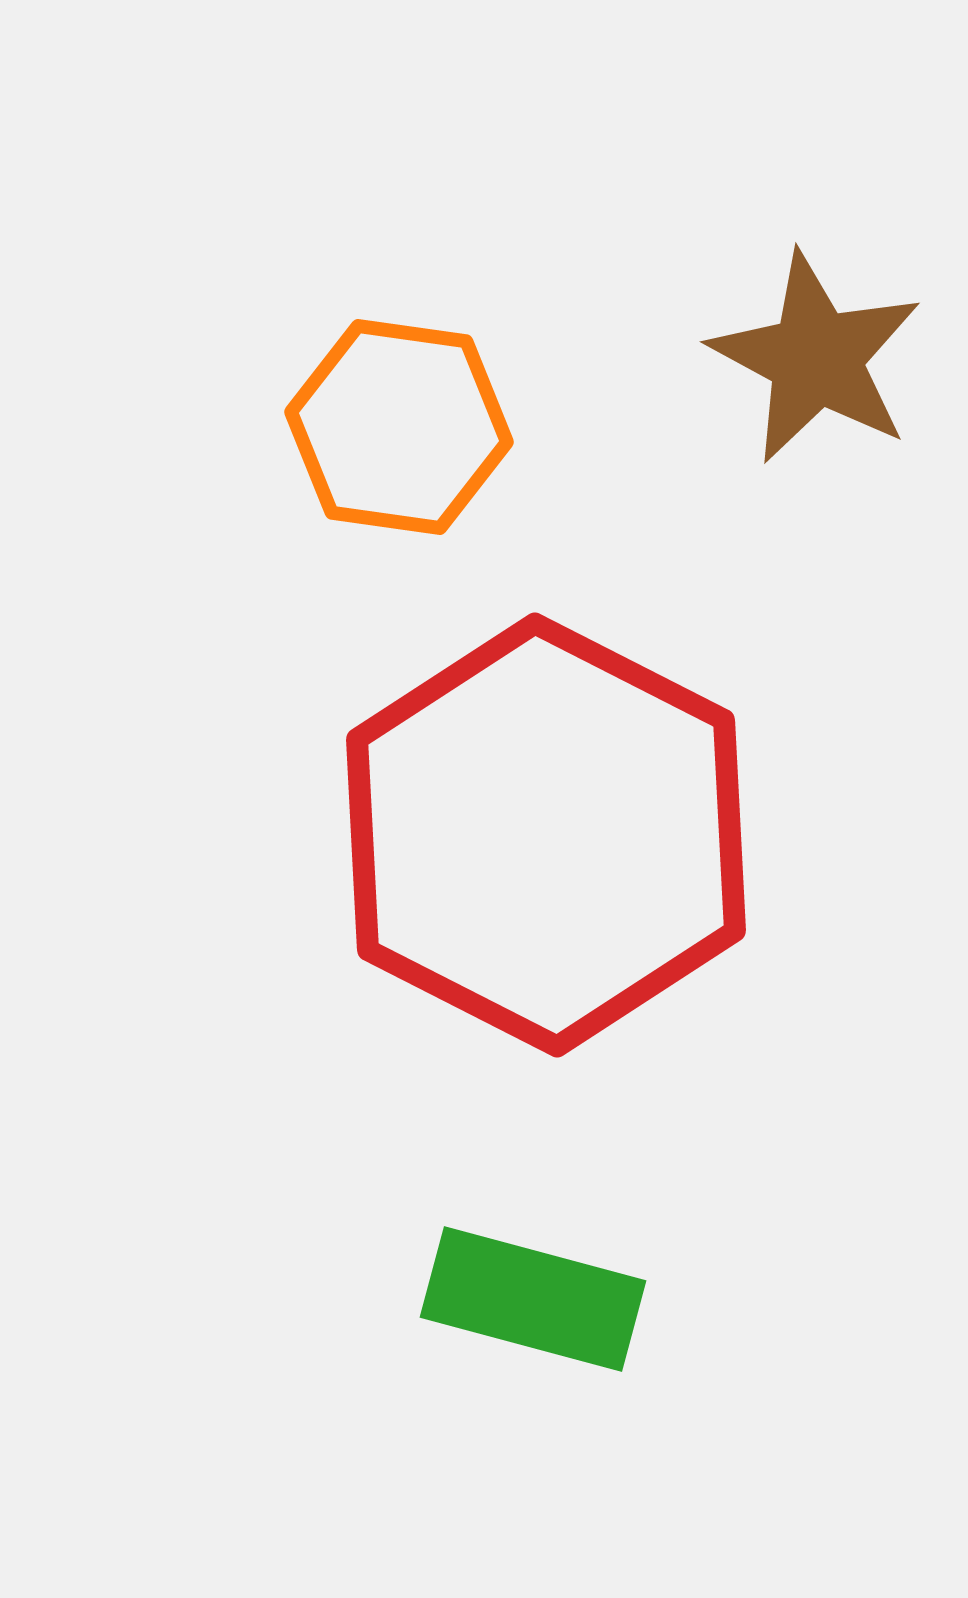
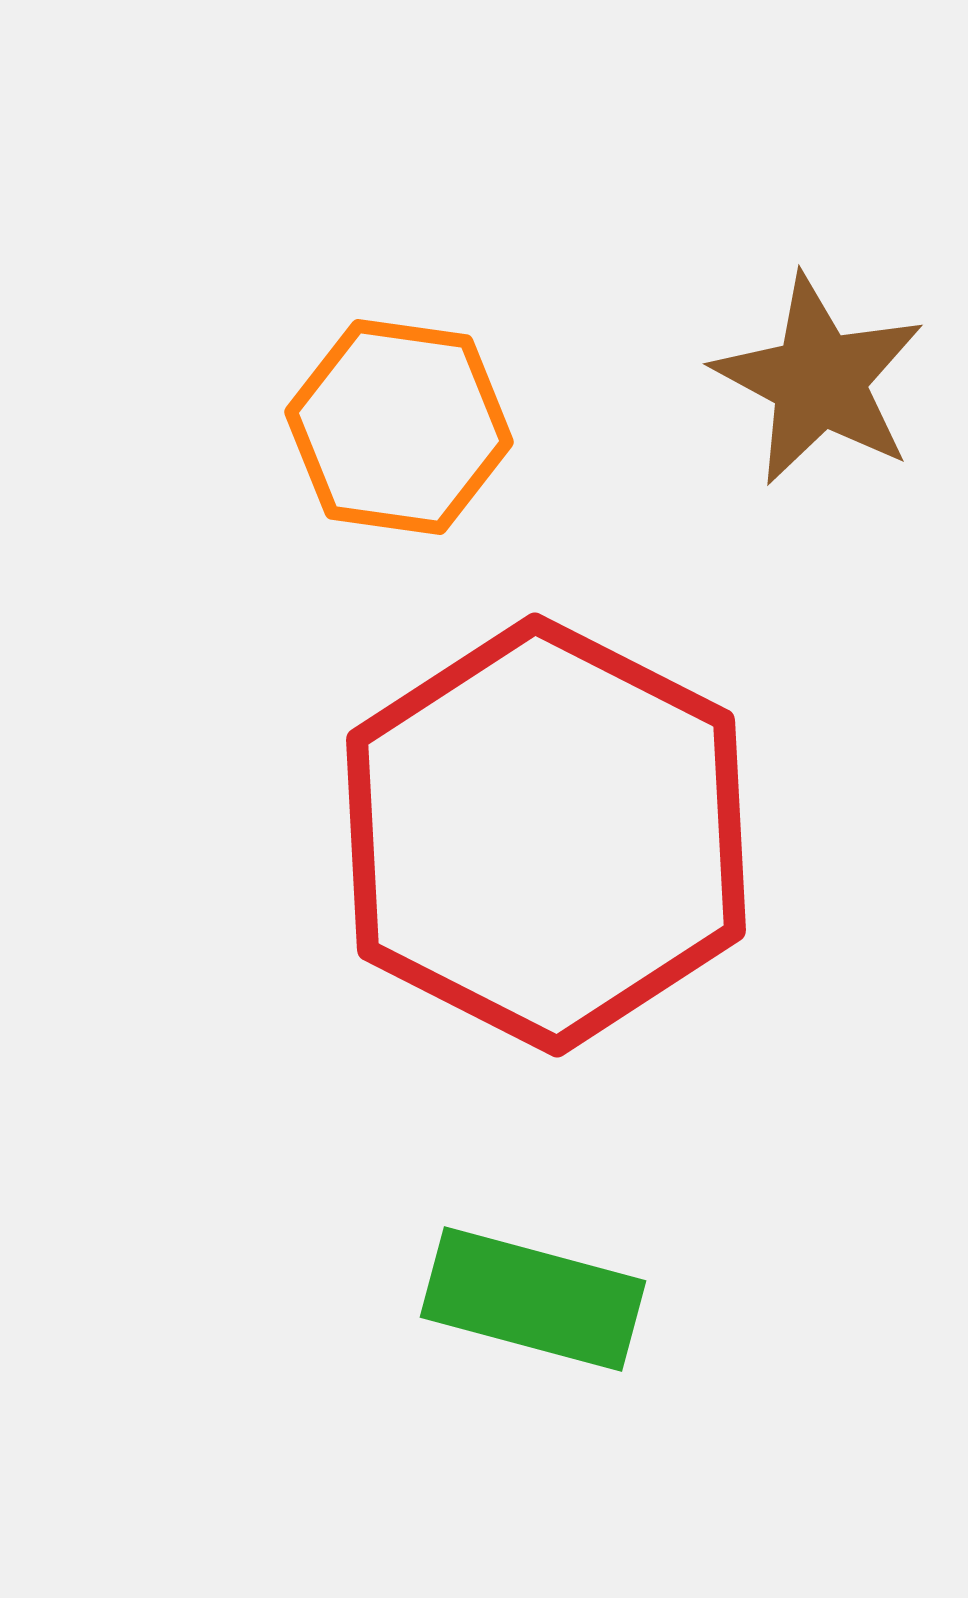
brown star: moved 3 px right, 22 px down
